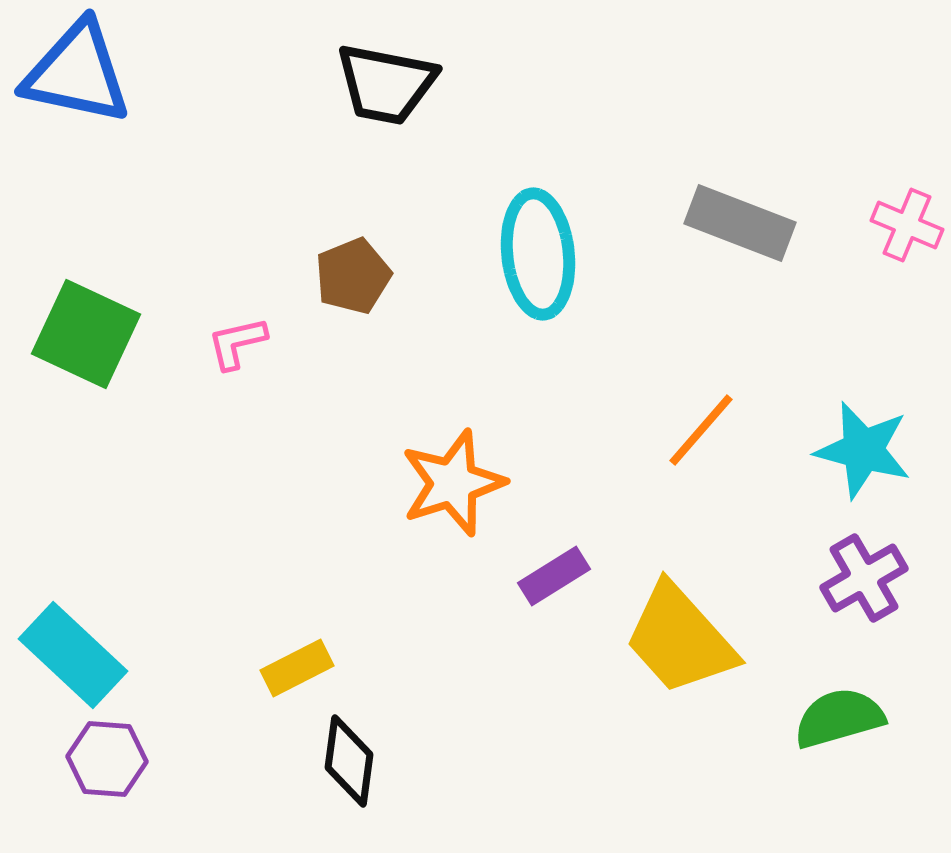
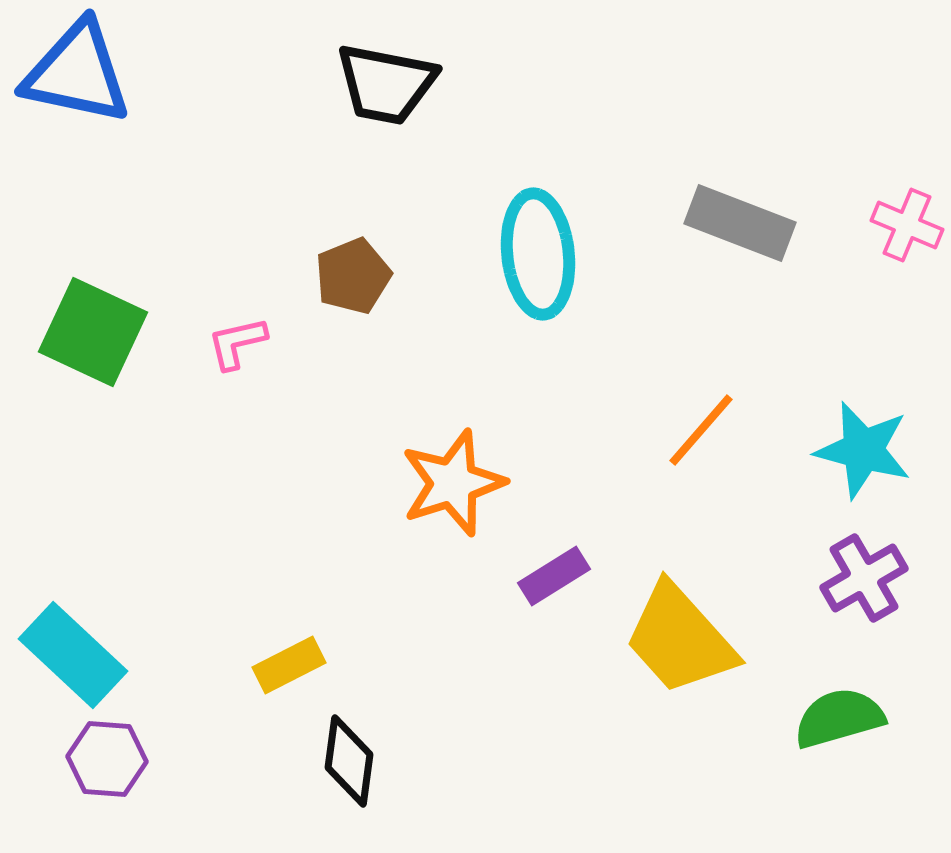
green square: moved 7 px right, 2 px up
yellow rectangle: moved 8 px left, 3 px up
